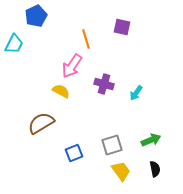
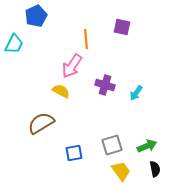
orange line: rotated 12 degrees clockwise
purple cross: moved 1 px right, 1 px down
green arrow: moved 4 px left, 6 px down
blue square: rotated 12 degrees clockwise
